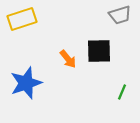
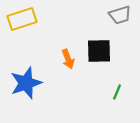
orange arrow: rotated 18 degrees clockwise
green line: moved 5 px left
